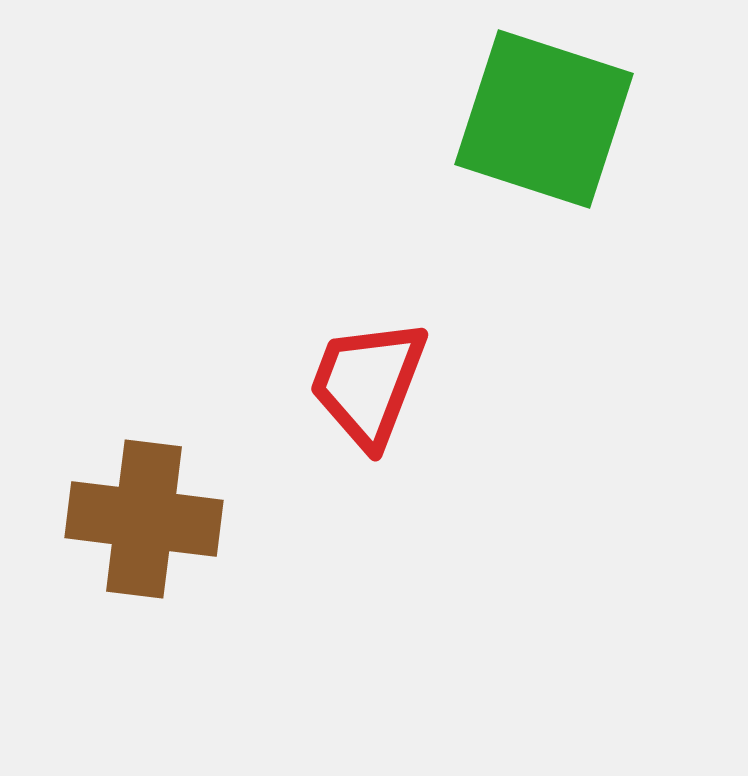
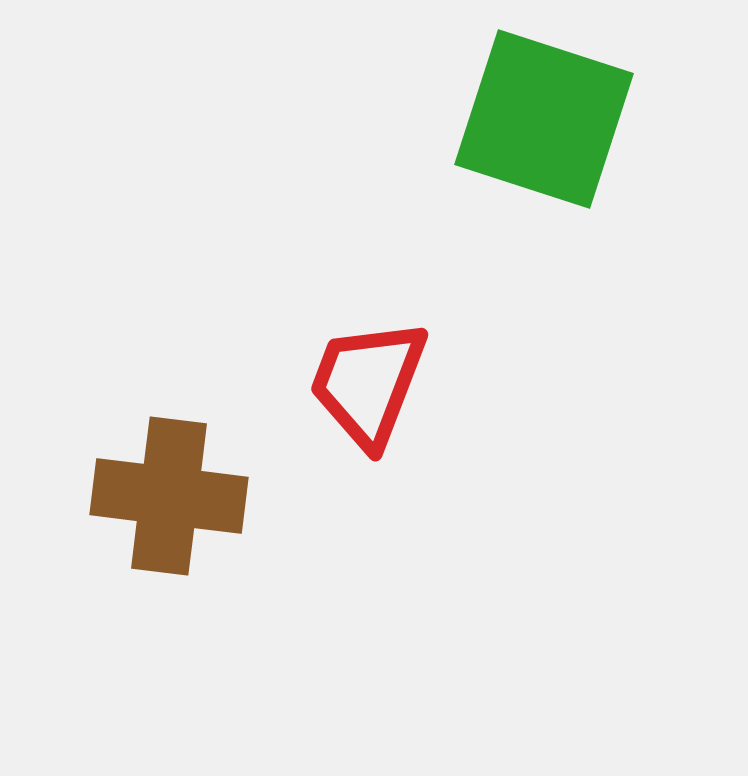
brown cross: moved 25 px right, 23 px up
